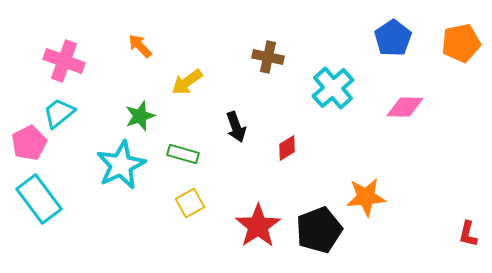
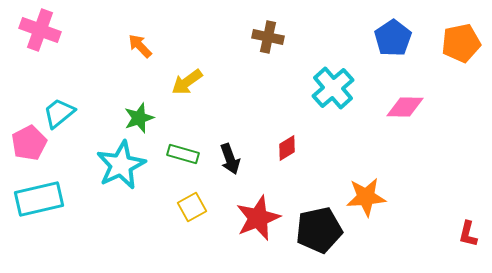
brown cross: moved 20 px up
pink cross: moved 24 px left, 31 px up
green star: moved 1 px left, 2 px down
black arrow: moved 6 px left, 32 px down
cyan rectangle: rotated 66 degrees counterclockwise
yellow square: moved 2 px right, 4 px down
red star: moved 8 px up; rotated 12 degrees clockwise
black pentagon: rotated 9 degrees clockwise
